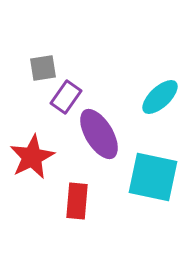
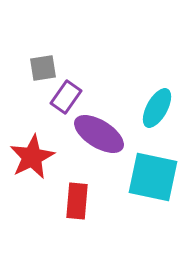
cyan ellipse: moved 3 px left, 11 px down; rotated 18 degrees counterclockwise
purple ellipse: rotated 27 degrees counterclockwise
